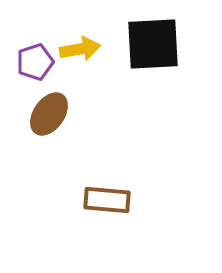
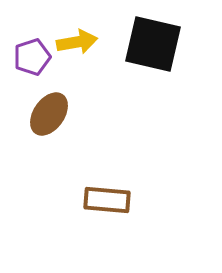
black square: rotated 16 degrees clockwise
yellow arrow: moved 3 px left, 7 px up
purple pentagon: moved 3 px left, 5 px up
